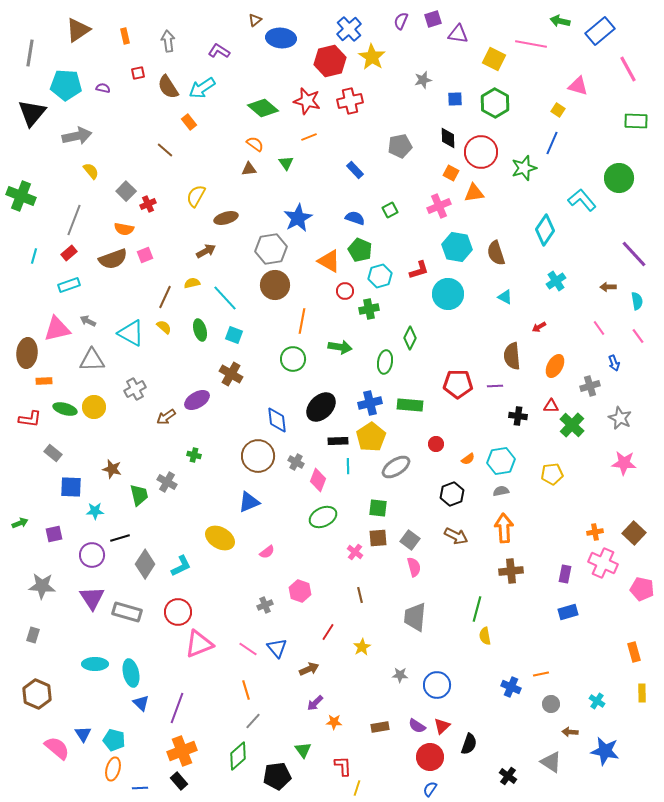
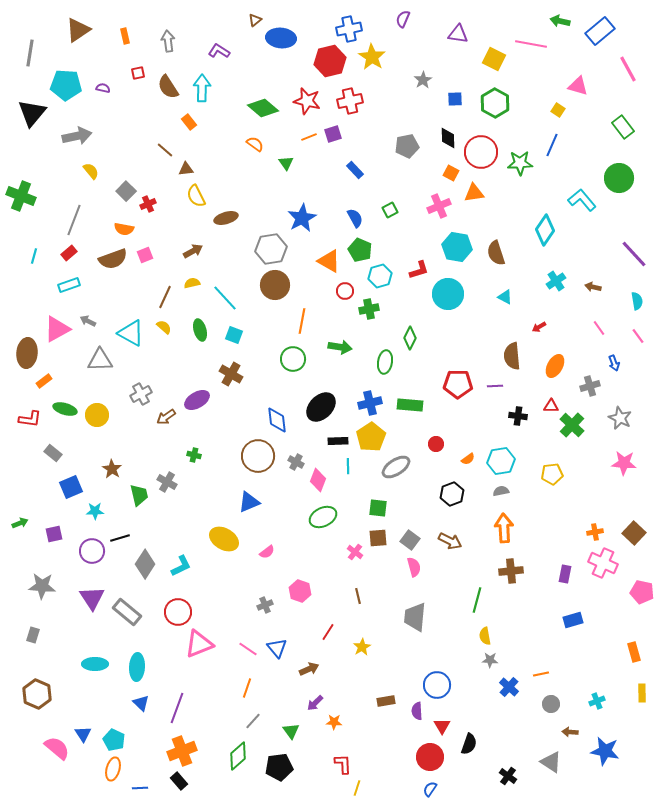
purple square at (433, 19): moved 100 px left, 115 px down
purple semicircle at (401, 21): moved 2 px right, 2 px up
blue cross at (349, 29): rotated 30 degrees clockwise
gray star at (423, 80): rotated 18 degrees counterclockwise
cyan arrow at (202, 88): rotated 124 degrees clockwise
green rectangle at (636, 121): moved 13 px left, 6 px down; rotated 50 degrees clockwise
blue line at (552, 143): moved 2 px down
gray pentagon at (400, 146): moved 7 px right
green star at (524, 168): moved 4 px left, 5 px up; rotated 15 degrees clockwise
brown triangle at (249, 169): moved 63 px left
yellow semicircle at (196, 196): rotated 55 degrees counterclockwise
blue star at (298, 218): moved 4 px right
blue semicircle at (355, 218): rotated 42 degrees clockwise
brown arrow at (206, 251): moved 13 px left
brown arrow at (608, 287): moved 15 px left; rotated 14 degrees clockwise
pink triangle at (57, 329): rotated 16 degrees counterclockwise
gray triangle at (92, 360): moved 8 px right
orange rectangle at (44, 381): rotated 35 degrees counterclockwise
gray cross at (135, 389): moved 6 px right, 5 px down
yellow circle at (94, 407): moved 3 px right, 8 px down
brown star at (112, 469): rotated 18 degrees clockwise
blue square at (71, 487): rotated 25 degrees counterclockwise
brown arrow at (456, 536): moved 6 px left, 5 px down
yellow ellipse at (220, 538): moved 4 px right, 1 px down
purple circle at (92, 555): moved 4 px up
pink pentagon at (642, 589): moved 3 px down
brown line at (360, 595): moved 2 px left, 1 px down
green line at (477, 609): moved 9 px up
gray rectangle at (127, 612): rotated 24 degrees clockwise
blue rectangle at (568, 612): moved 5 px right, 8 px down
cyan ellipse at (131, 673): moved 6 px right, 6 px up; rotated 16 degrees clockwise
gray star at (400, 675): moved 90 px right, 15 px up
blue cross at (511, 687): moved 2 px left; rotated 18 degrees clockwise
orange line at (246, 690): moved 1 px right, 2 px up; rotated 36 degrees clockwise
cyan cross at (597, 701): rotated 35 degrees clockwise
purple semicircle at (417, 726): moved 15 px up; rotated 54 degrees clockwise
red triangle at (442, 726): rotated 18 degrees counterclockwise
brown rectangle at (380, 727): moved 6 px right, 26 px up
cyan pentagon at (114, 740): rotated 10 degrees clockwise
green triangle at (303, 750): moved 12 px left, 19 px up
red L-shape at (343, 766): moved 2 px up
black pentagon at (277, 776): moved 2 px right, 9 px up
